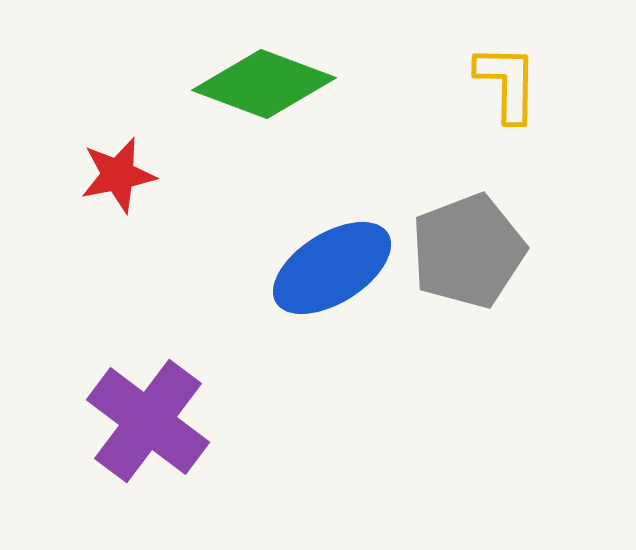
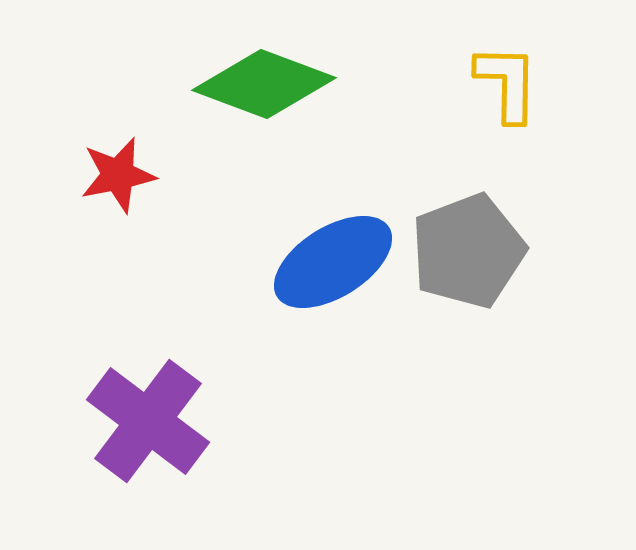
blue ellipse: moved 1 px right, 6 px up
